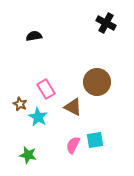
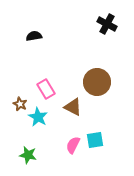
black cross: moved 1 px right, 1 px down
